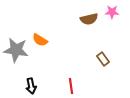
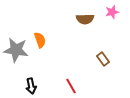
pink star: rotated 16 degrees counterclockwise
brown semicircle: moved 4 px left; rotated 12 degrees clockwise
orange semicircle: rotated 140 degrees counterclockwise
red line: rotated 21 degrees counterclockwise
